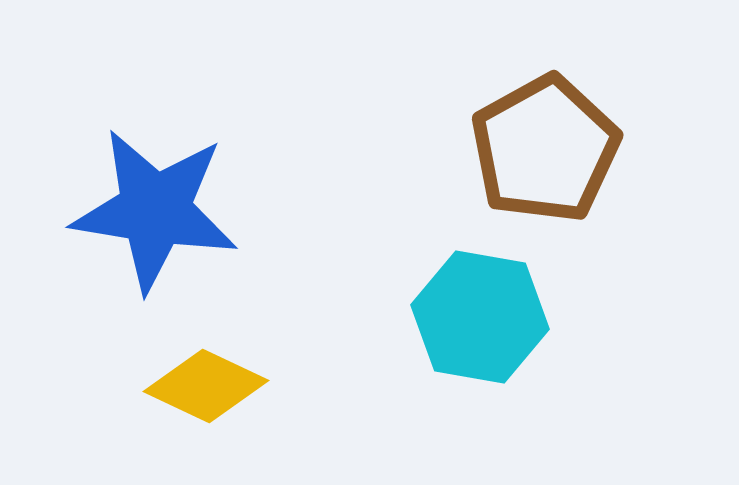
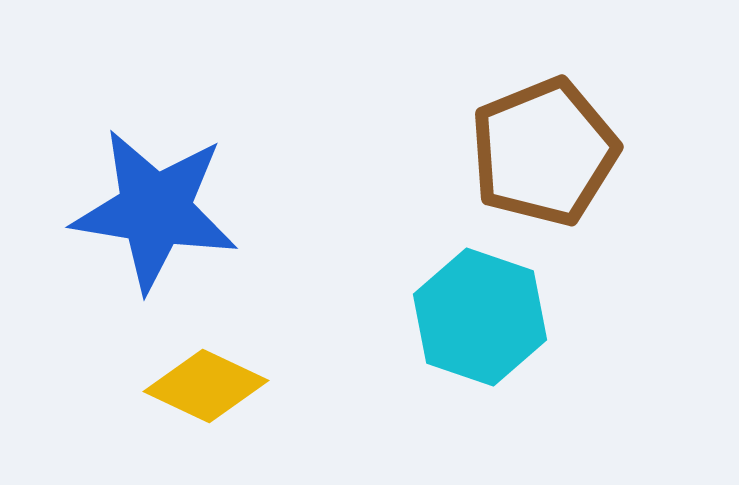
brown pentagon: moved 1 px left, 3 px down; rotated 7 degrees clockwise
cyan hexagon: rotated 9 degrees clockwise
